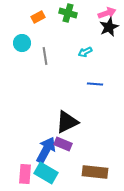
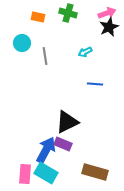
orange rectangle: rotated 40 degrees clockwise
brown rectangle: rotated 10 degrees clockwise
